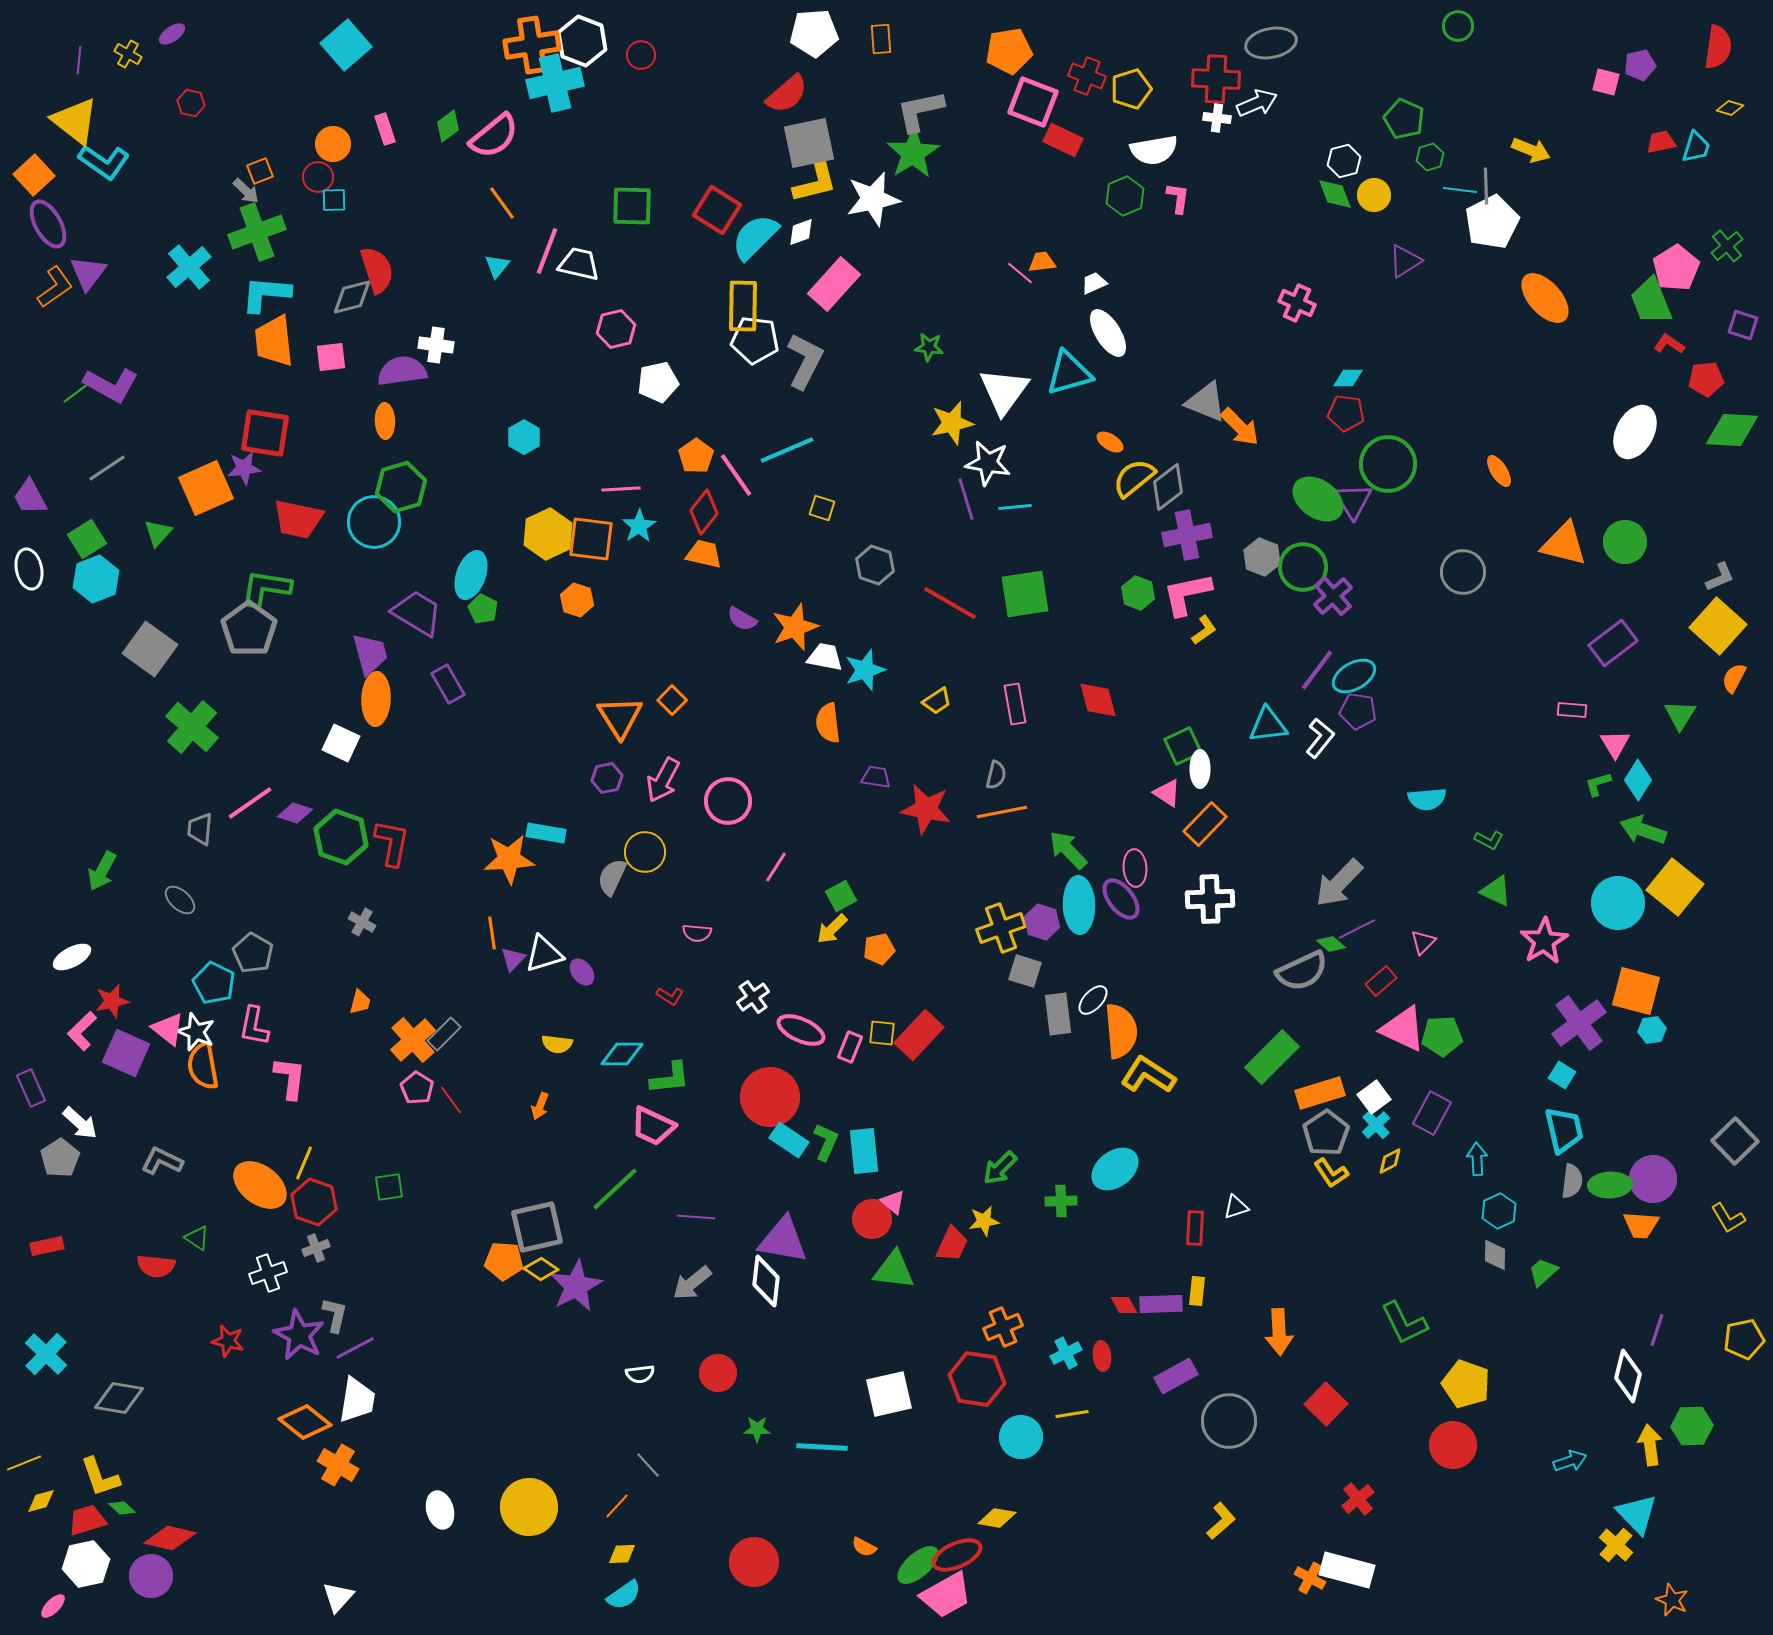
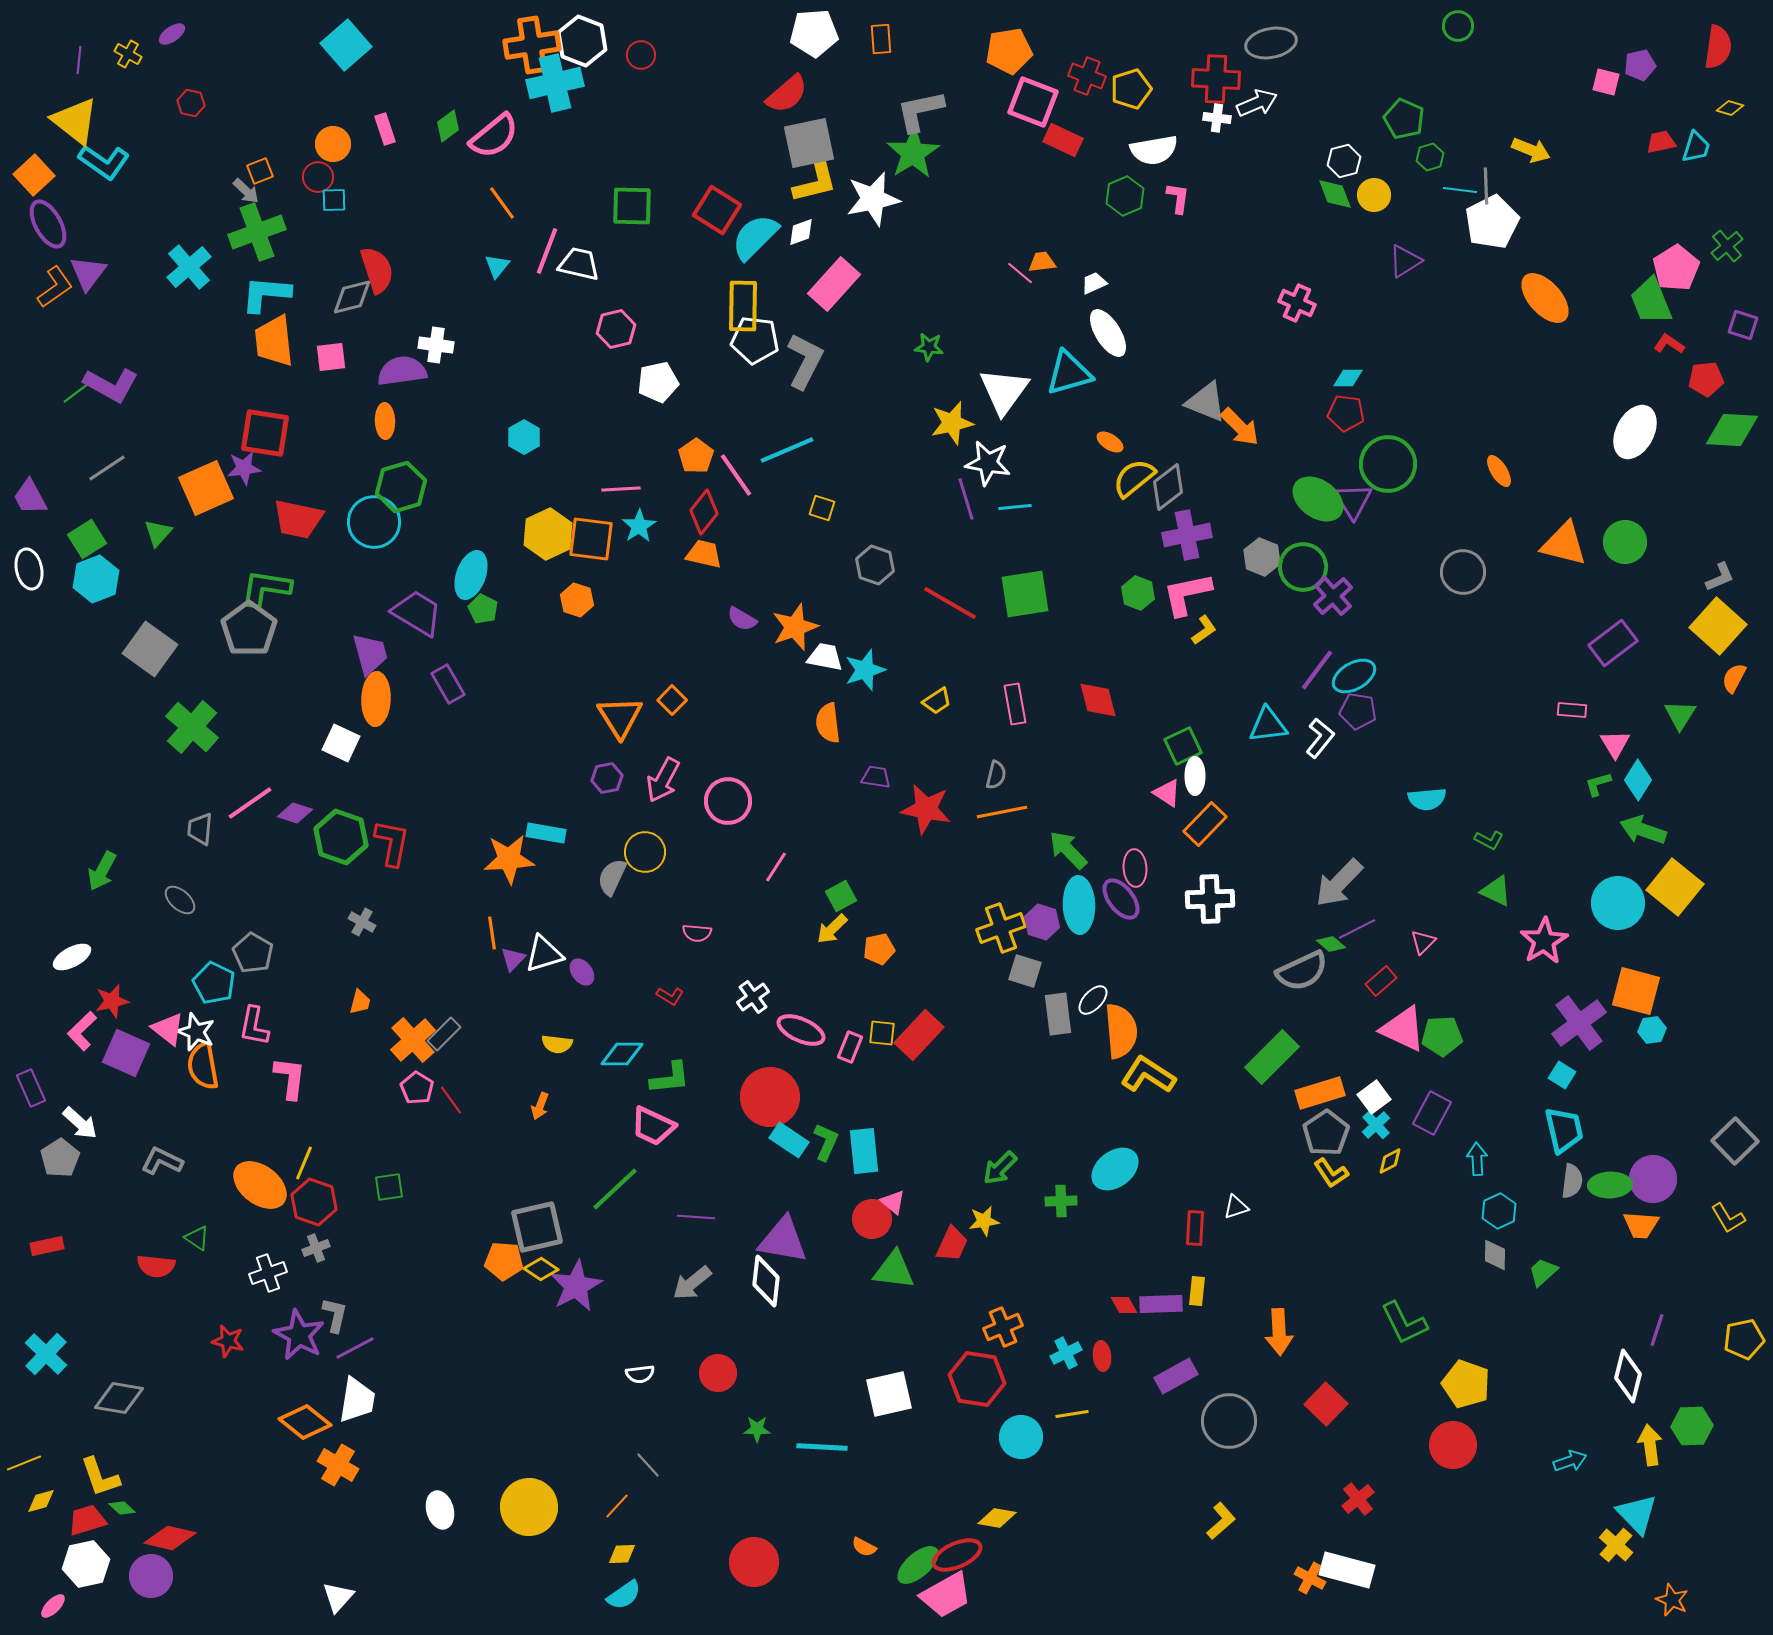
white ellipse at (1200, 769): moved 5 px left, 7 px down
